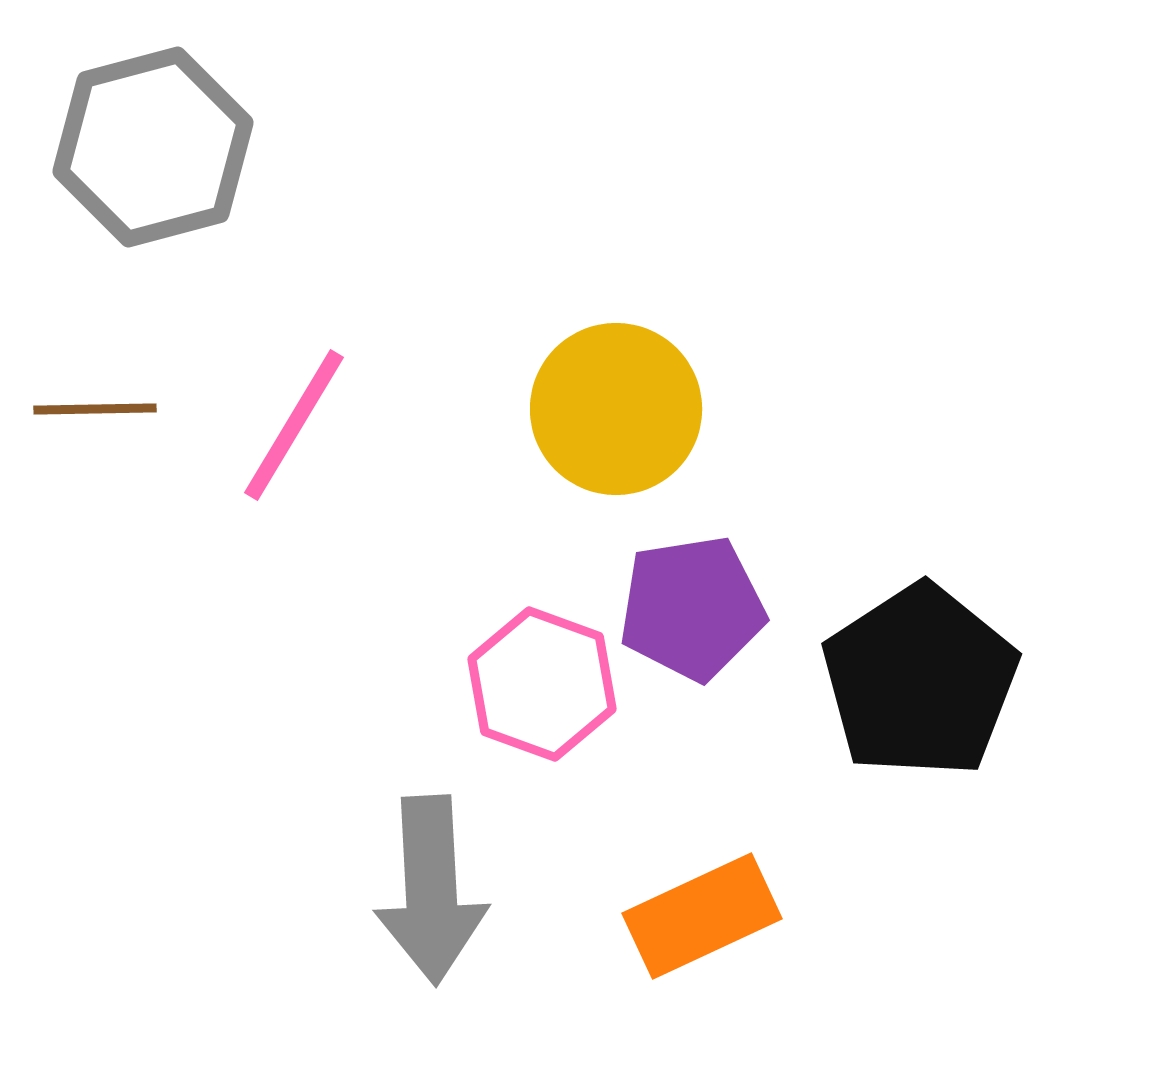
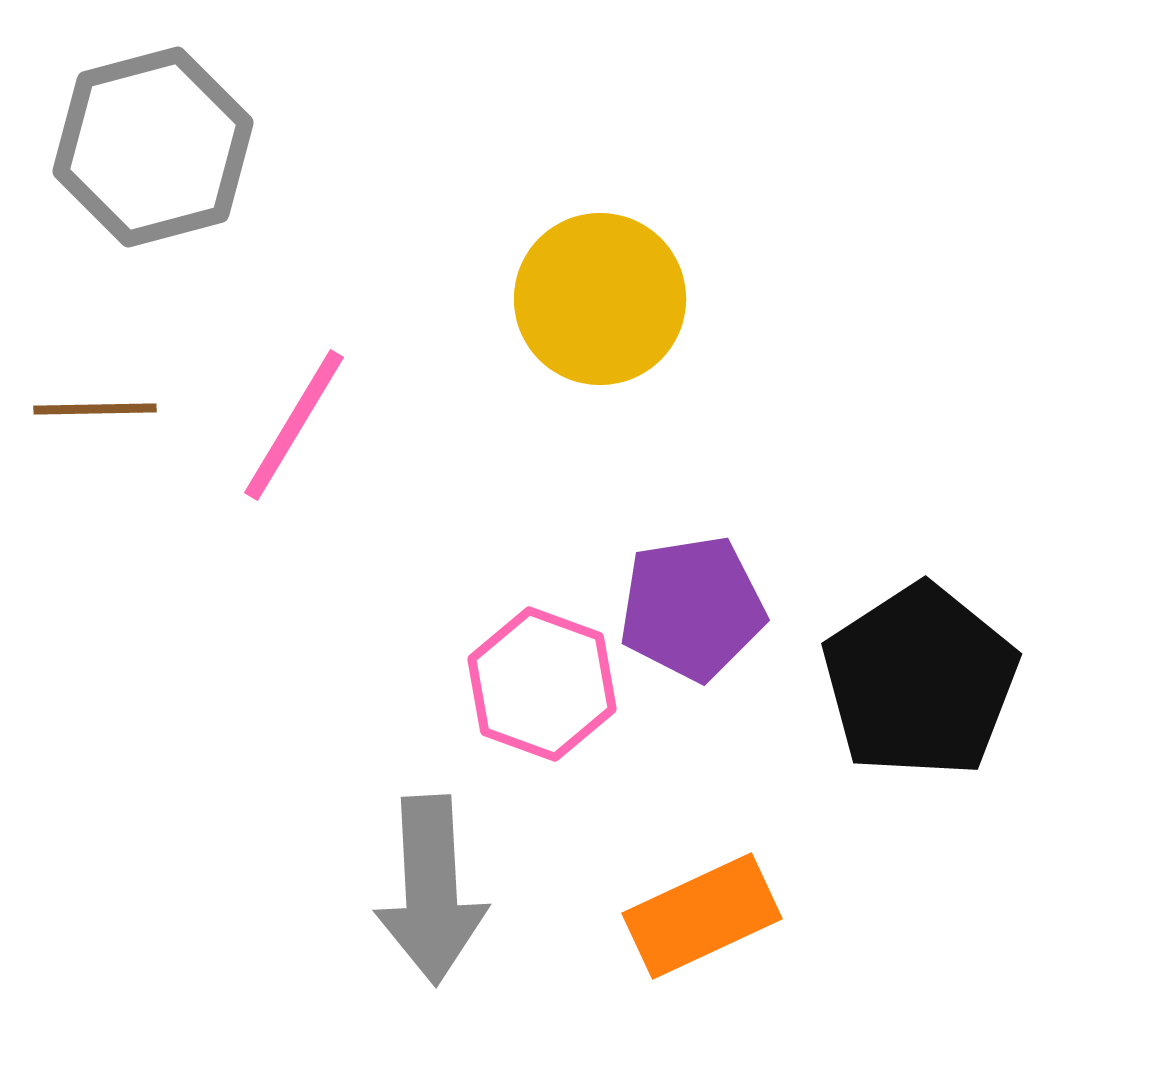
yellow circle: moved 16 px left, 110 px up
